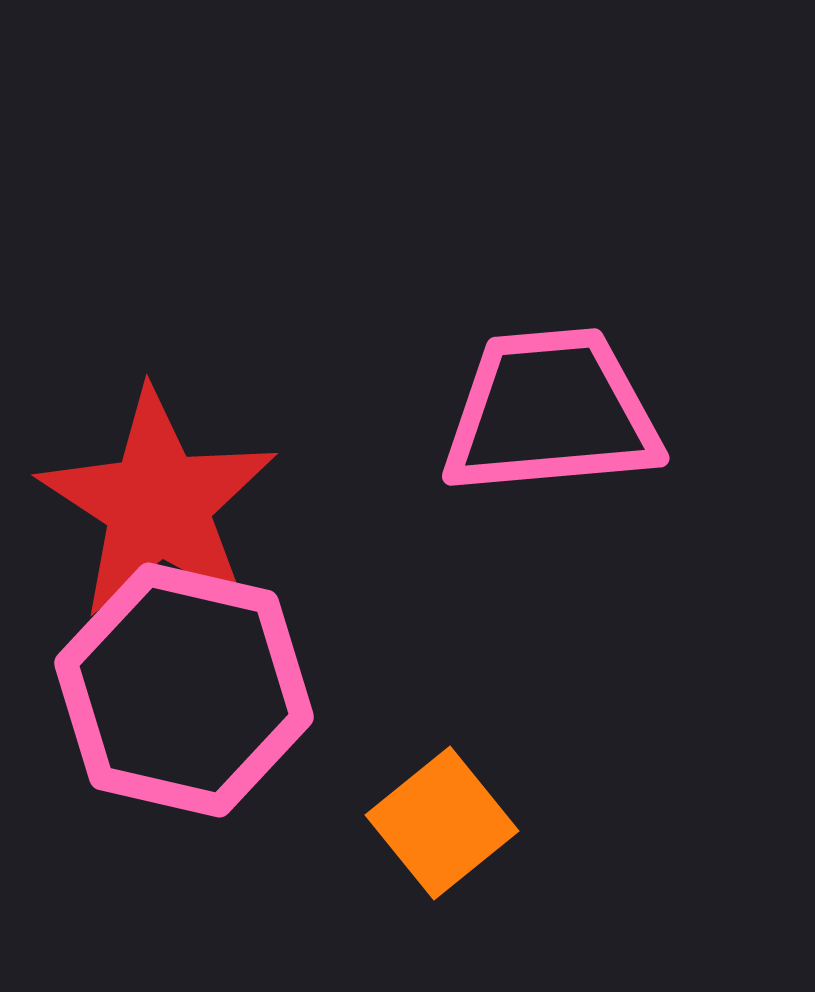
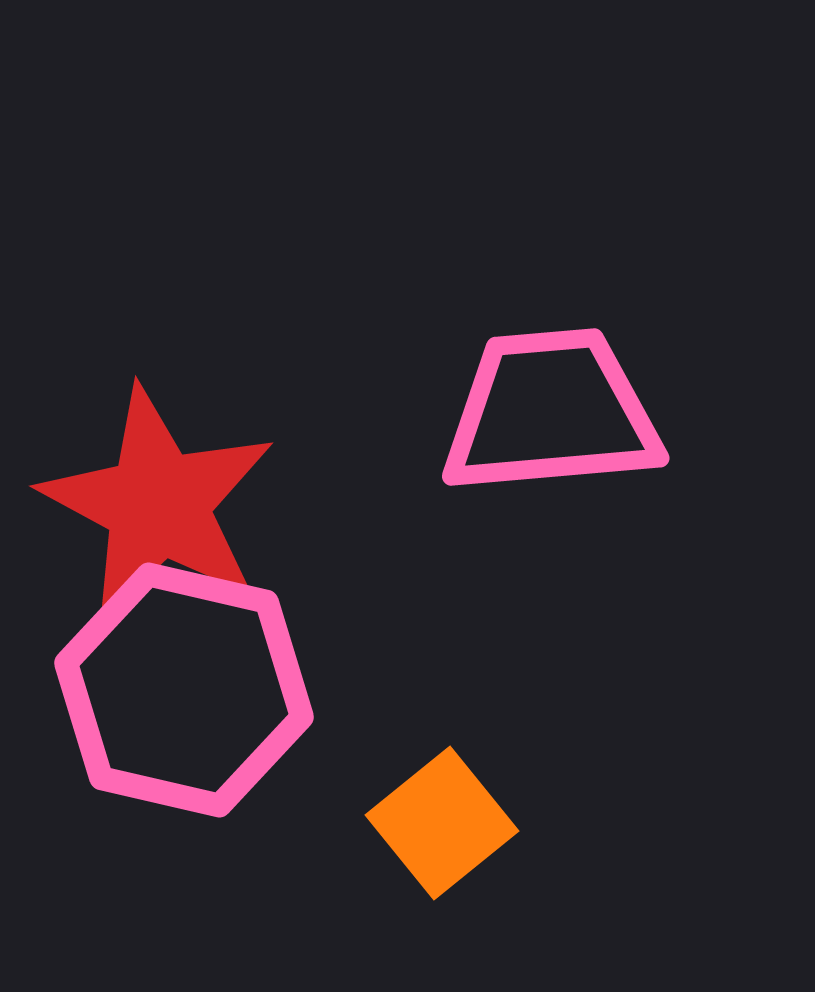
red star: rotated 5 degrees counterclockwise
